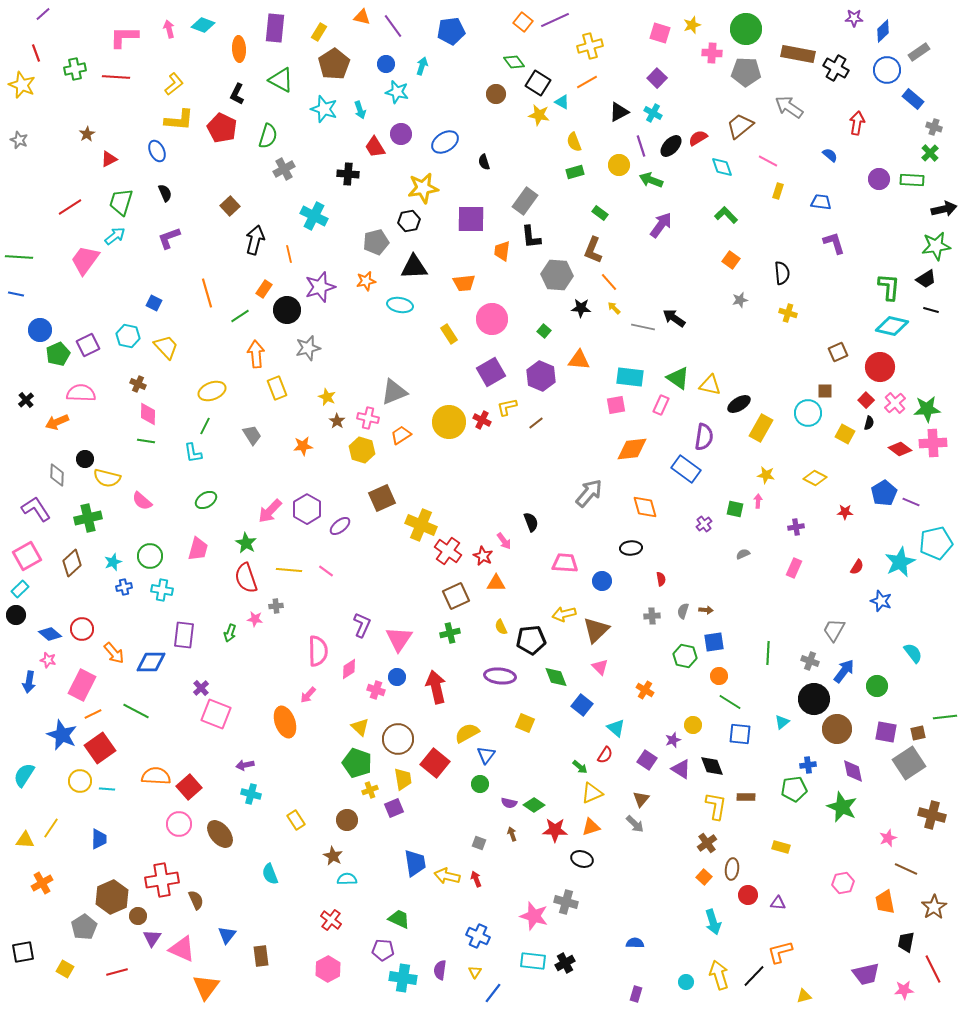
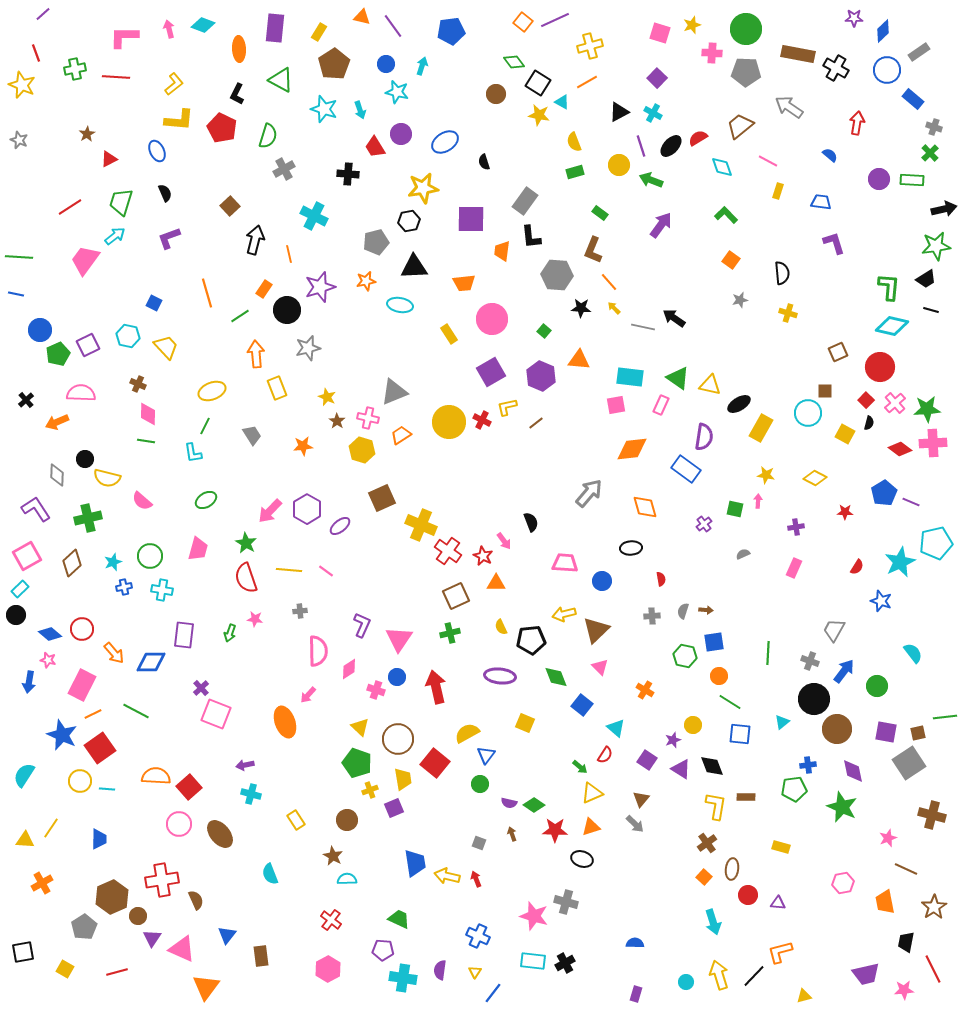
gray cross at (276, 606): moved 24 px right, 5 px down
